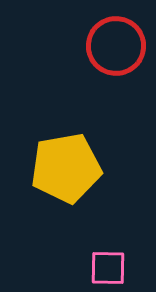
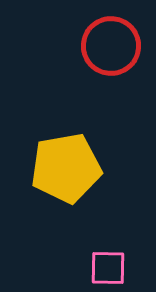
red circle: moved 5 px left
